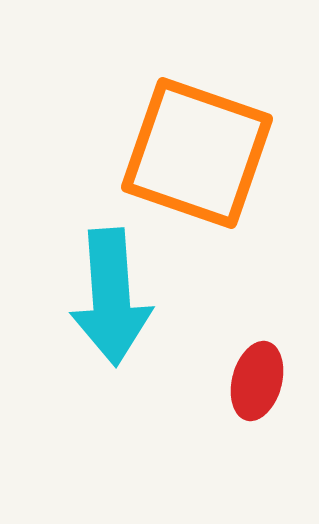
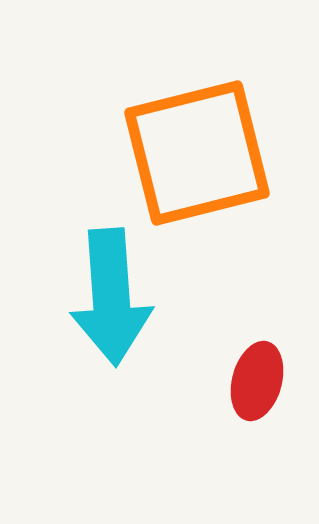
orange square: rotated 33 degrees counterclockwise
